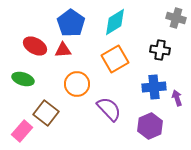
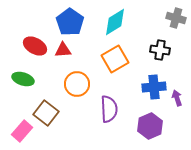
blue pentagon: moved 1 px left, 1 px up
purple semicircle: rotated 40 degrees clockwise
